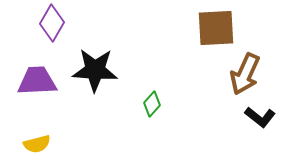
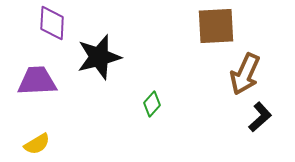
purple diamond: rotated 27 degrees counterclockwise
brown square: moved 2 px up
black star: moved 4 px right, 13 px up; rotated 18 degrees counterclockwise
black L-shape: rotated 80 degrees counterclockwise
yellow semicircle: rotated 16 degrees counterclockwise
